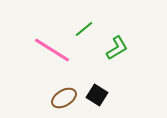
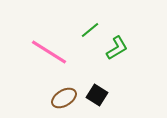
green line: moved 6 px right, 1 px down
pink line: moved 3 px left, 2 px down
